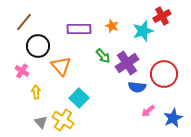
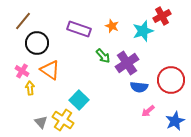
brown line: moved 1 px left, 1 px up
purple rectangle: rotated 20 degrees clockwise
black circle: moved 1 px left, 3 px up
orange triangle: moved 11 px left, 4 px down; rotated 15 degrees counterclockwise
red circle: moved 7 px right, 6 px down
blue semicircle: moved 2 px right
yellow arrow: moved 6 px left, 4 px up
cyan square: moved 2 px down
blue star: moved 2 px right, 3 px down
